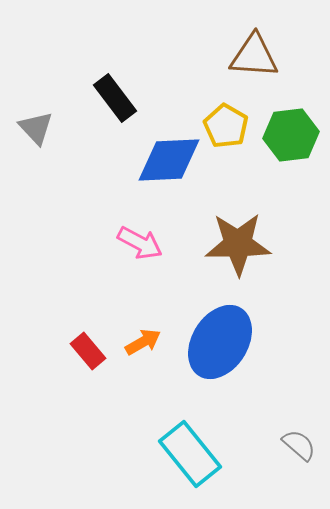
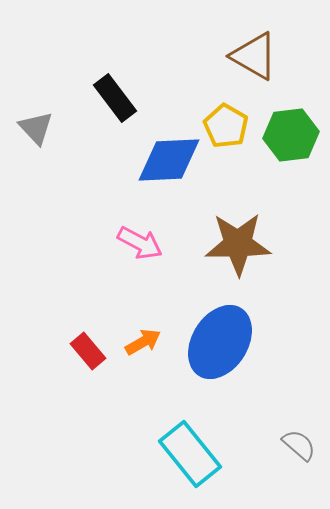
brown triangle: rotated 26 degrees clockwise
